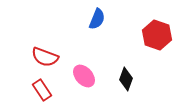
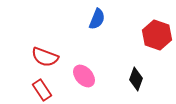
black diamond: moved 10 px right
